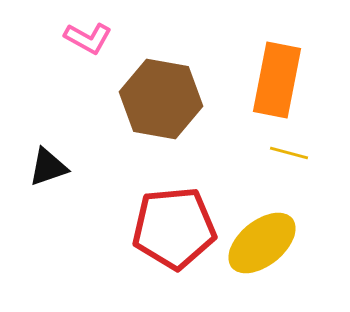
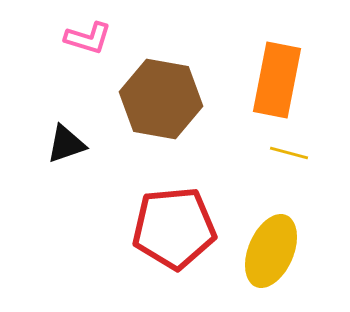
pink L-shape: rotated 12 degrees counterclockwise
black triangle: moved 18 px right, 23 px up
yellow ellipse: moved 9 px right, 8 px down; rotated 28 degrees counterclockwise
